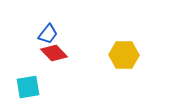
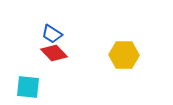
blue trapezoid: moved 4 px right; rotated 85 degrees clockwise
cyan square: rotated 15 degrees clockwise
